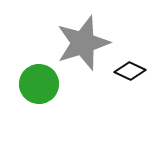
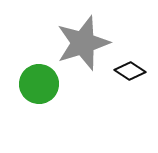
black diamond: rotated 8 degrees clockwise
